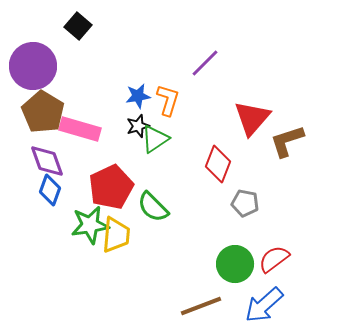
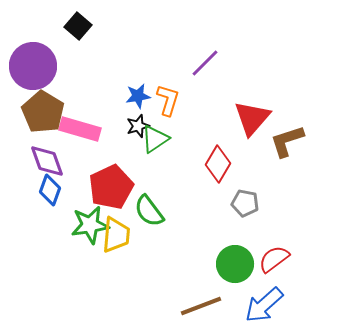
red diamond: rotated 9 degrees clockwise
green semicircle: moved 4 px left, 4 px down; rotated 8 degrees clockwise
